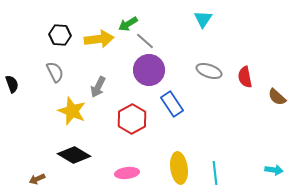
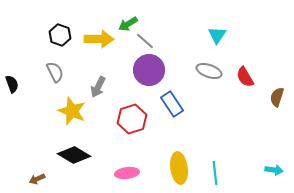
cyan triangle: moved 14 px right, 16 px down
black hexagon: rotated 15 degrees clockwise
yellow arrow: rotated 8 degrees clockwise
red semicircle: rotated 20 degrees counterclockwise
brown semicircle: rotated 66 degrees clockwise
red hexagon: rotated 12 degrees clockwise
